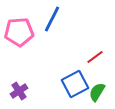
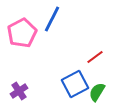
pink pentagon: moved 3 px right, 1 px down; rotated 24 degrees counterclockwise
